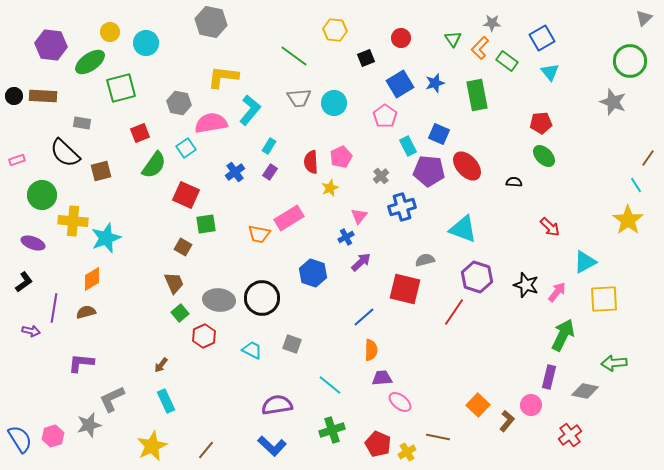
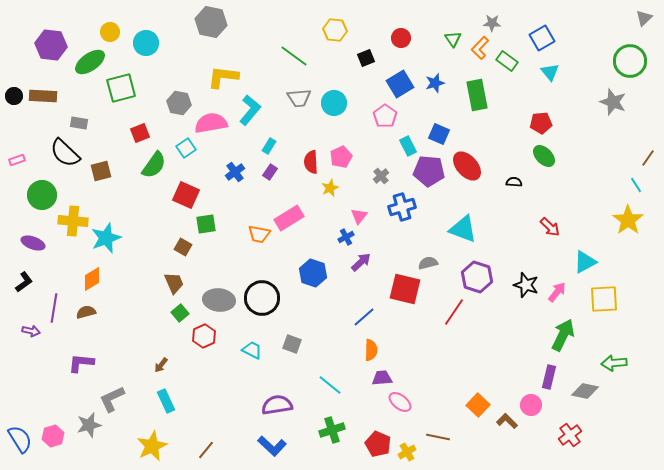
gray rectangle at (82, 123): moved 3 px left
gray semicircle at (425, 260): moved 3 px right, 3 px down
brown L-shape at (507, 421): rotated 85 degrees counterclockwise
